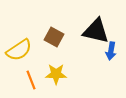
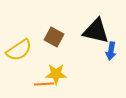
orange line: moved 13 px right, 4 px down; rotated 72 degrees counterclockwise
